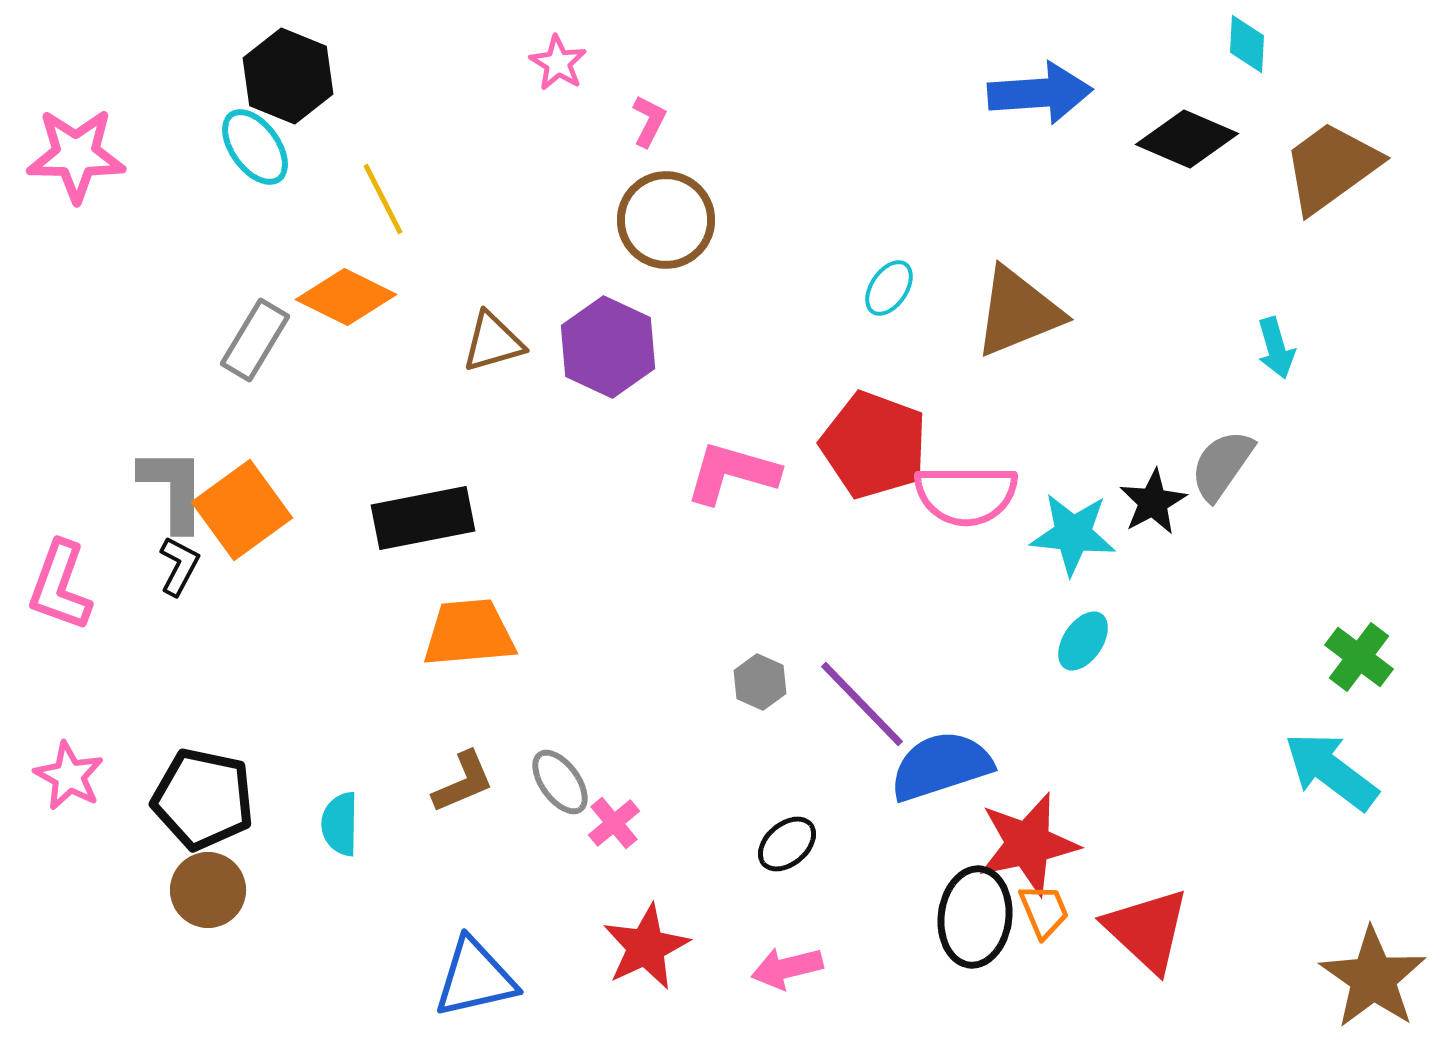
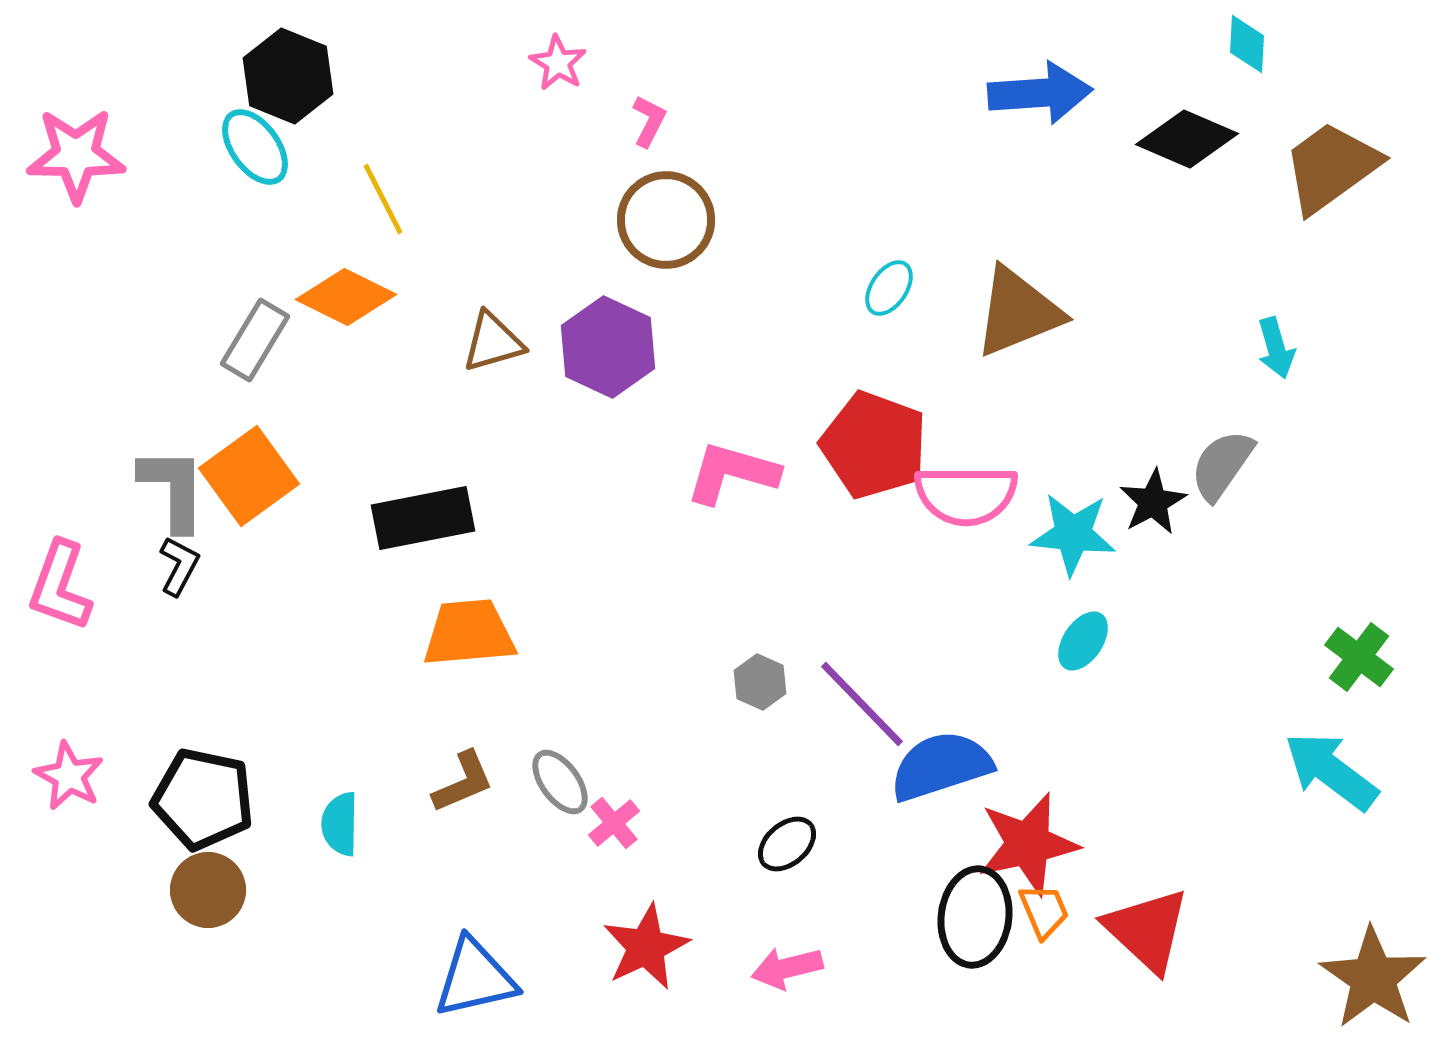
orange square at (242, 510): moved 7 px right, 34 px up
